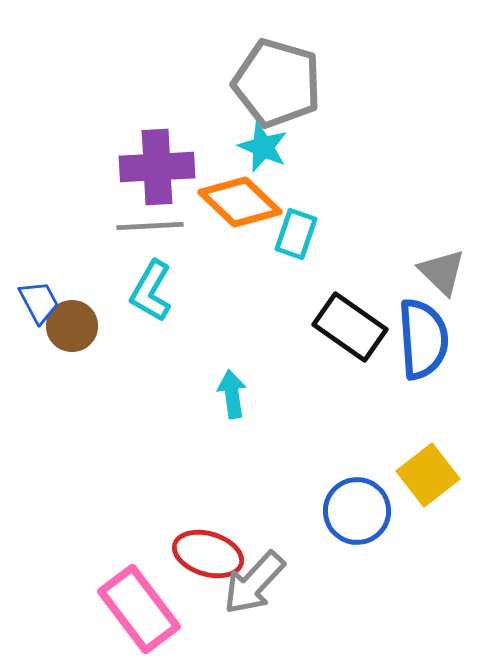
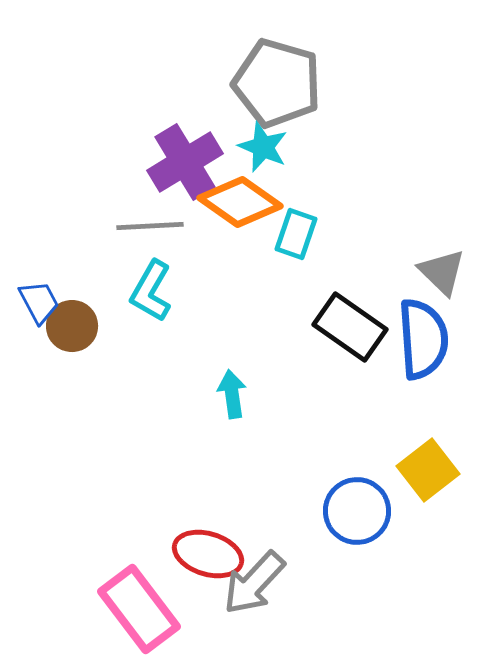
purple cross: moved 28 px right, 5 px up; rotated 28 degrees counterclockwise
orange diamond: rotated 8 degrees counterclockwise
yellow square: moved 5 px up
